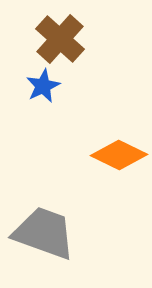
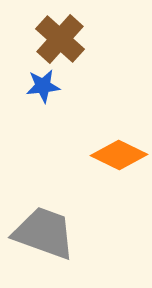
blue star: rotated 20 degrees clockwise
